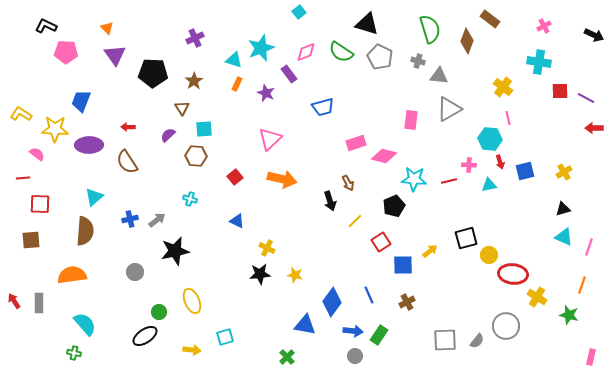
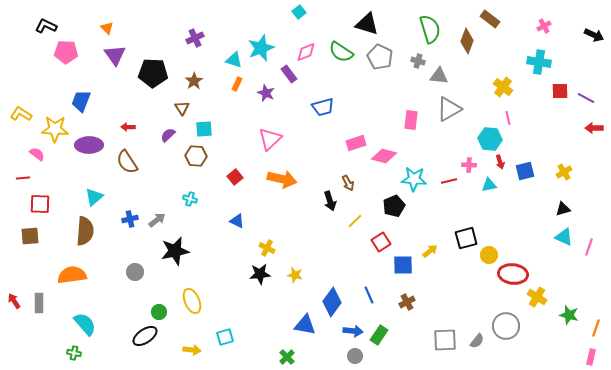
brown square at (31, 240): moved 1 px left, 4 px up
orange line at (582, 285): moved 14 px right, 43 px down
